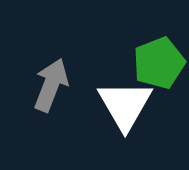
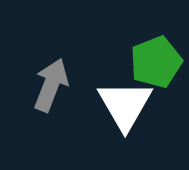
green pentagon: moved 3 px left, 1 px up
